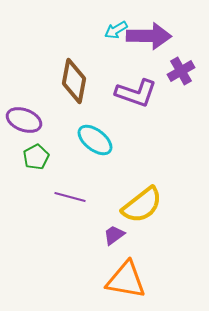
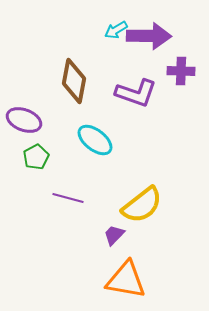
purple cross: rotated 32 degrees clockwise
purple line: moved 2 px left, 1 px down
purple trapezoid: rotated 10 degrees counterclockwise
